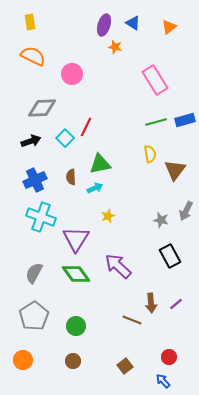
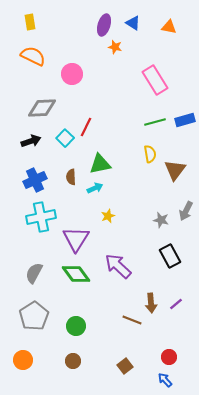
orange triangle: rotated 49 degrees clockwise
green line: moved 1 px left
cyan cross: rotated 32 degrees counterclockwise
blue arrow: moved 2 px right, 1 px up
